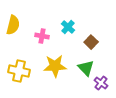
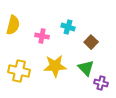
cyan cross: rotated 24 degrees counterclockwise
purple cross: rotated 24 degrees counterclockwise
